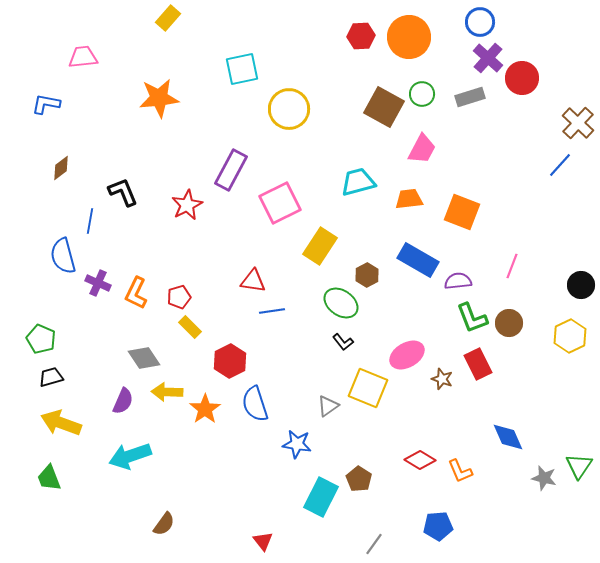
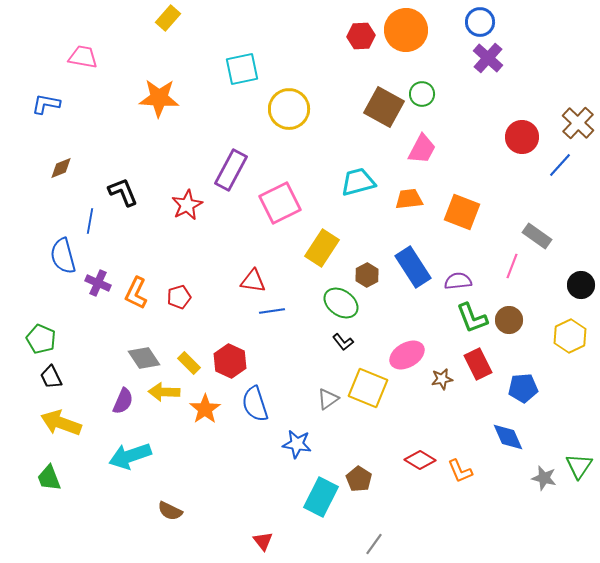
orange circle at (409, 37): moved 3 px left, 7 px up
pink trapezoid at (83, 57): rotated 16 degrees clockwise
red circle at (522, 78): moved 59 px down
gray rectangle at (470, 97): moved 67 px right, 139 px down; rotated 52 degrees clockwise
orange star at (159, 98): rotated 9 degrees clockwise
brown diamond at (61, 168): rotated 15 degrees clockwise
yellow rectangle at (320, 246): moved 2 px right, 2 px down
blue rectangle at (418, 260): moved 5 px left, 7 px down; rotated 27 degrees clockwise
brown circle at (509, 323): moved 3 px up
yellow rectangle at (190, 327): moved 1 px left, 36 px down
red hexagon at (230, 361): rotated 8 degrees counterclockwise
black trapezoid at (51, 377): rotated 100 degrees counterclockwise
brown star at (442, 379): rotated 30 degrees counterclockwise
yellow arrow at (167, 392): moved 3 px left
gray triangle at (328, 406): moved 7 px up
brown semicircle at (164, 524): moved 6 px right, 13 px up; rotated 80 degrees clockwise
blue pentagon at (438, 526): moved 85 px right, 138 px up
